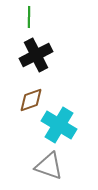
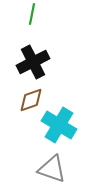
green line: moved 3 px right, 3 px up; rotated 10 degrees clockwise
black cross: moved 3 px left, 7 px down
gray triangle: moved 3 px right, 3 px down
